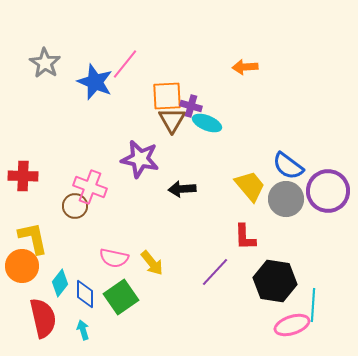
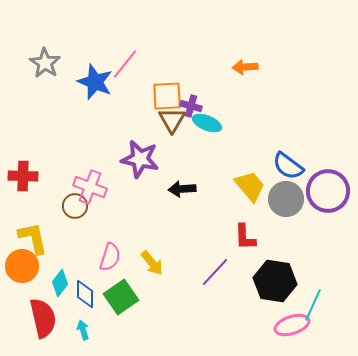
pink semicircle: moved 4 px left, 1 px up; rotated 84 degrees counterclockwise
cyan line: rotated 20 degrees clockwise
